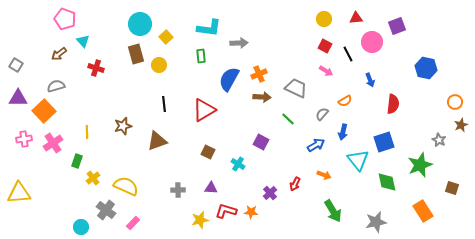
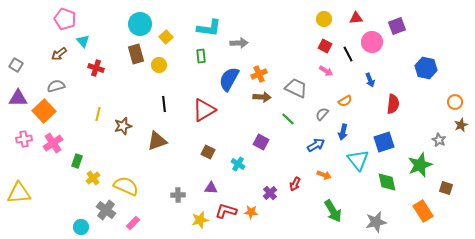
yellow line at (87, 132): moved 11 px right, 18 px up; rotated 16 degrees clockwise
brown square at (452, 188): moved 6 px left
gray cross at (178, 190): moved 5 px down
